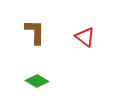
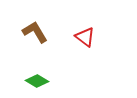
brown L-shape: rotated 32 degrees counterclockwise
